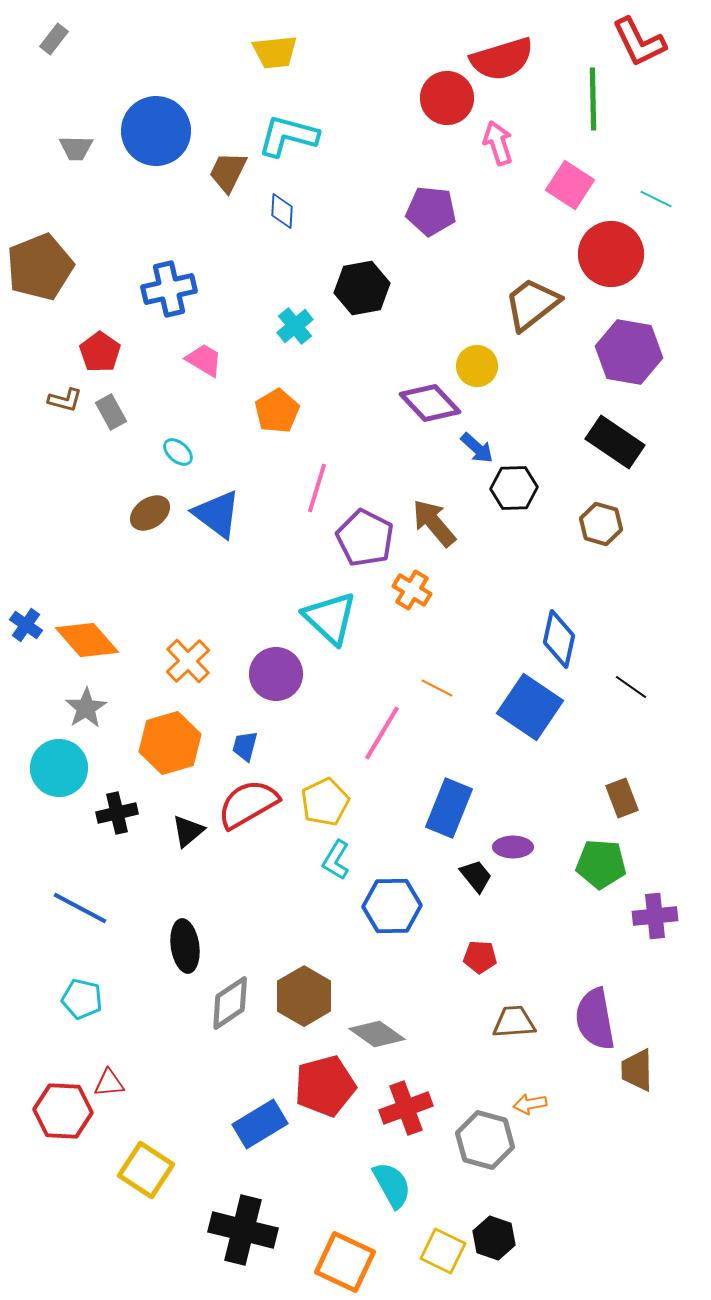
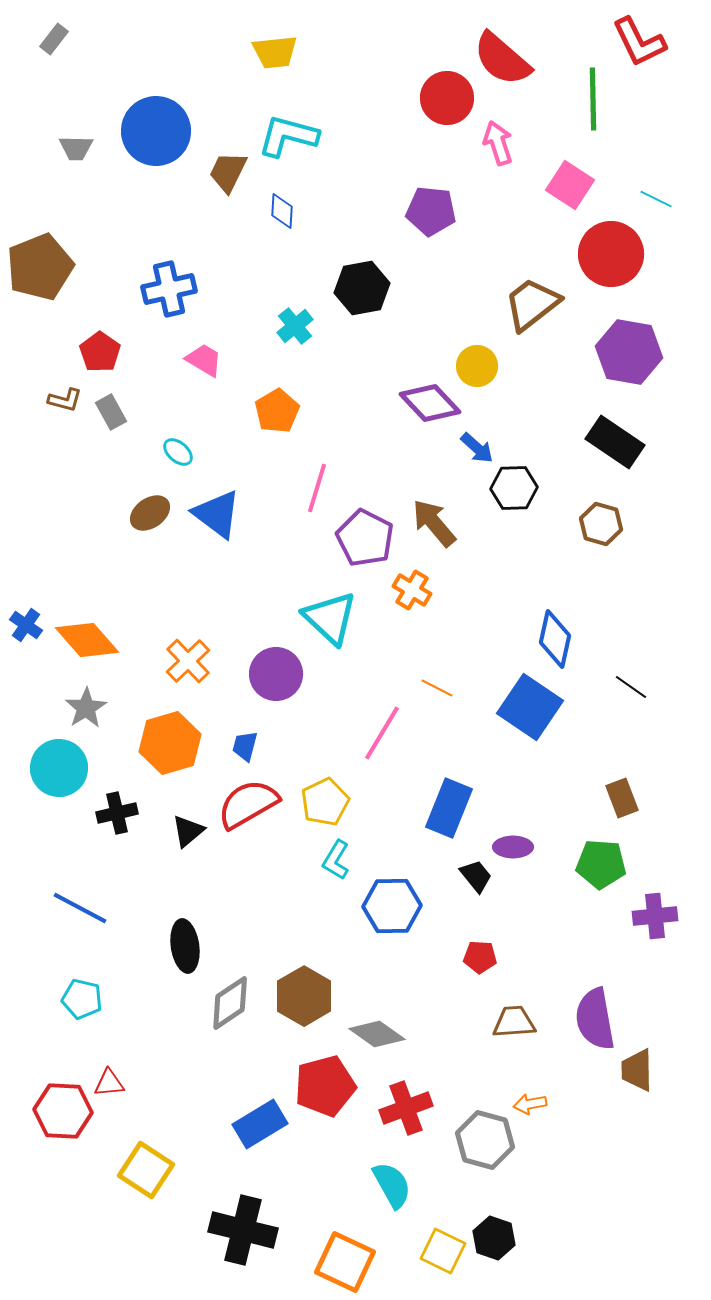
red semicircle at (502, 59): rotated 58 degrees clockwise
blue diamond at (559, 639): moved 4 px left
